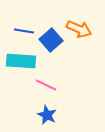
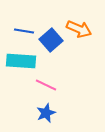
blue star: moved 1 px left, 2 px up; rotated 24 degrees clockwise
